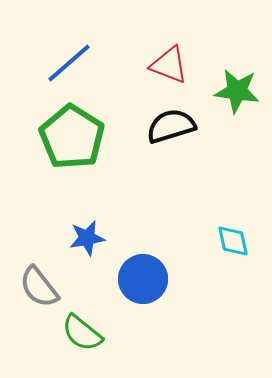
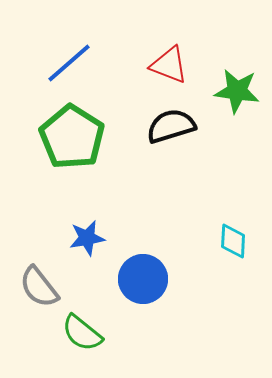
cyan diamond: rotated 15 degrees clockwise
